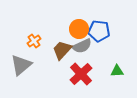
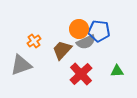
gray semicircle: moved 4 px right, 4 px up
gray triangle: rotated 20 degrees clockwise
